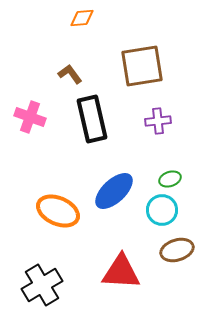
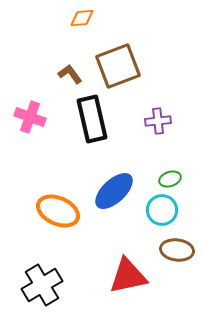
brown square: moved 24 px left; rotated 12 degrees counterclockwise
brown ellipse: rotated 24 degrees clockwise
red triangle: moved 7 px right, 4 px down; rotated 15 degrees counterclockwise
